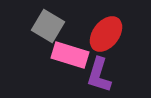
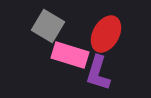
red ellipse: rotated 9 degrees counterclockwise
purple L-shape: moved 1 px left, 2 px up
